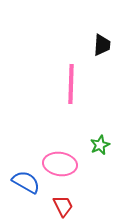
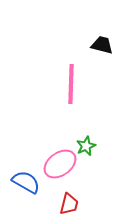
black trapezoid: rotated 80 degrees counterclockwise
green star: moved 14 px left, 1 px down
pink ellipse: rotated 44 degrees counterclockwise
red trapezoid: moved 6 px right, 2 px up; rotated 40 degrees clockwise
